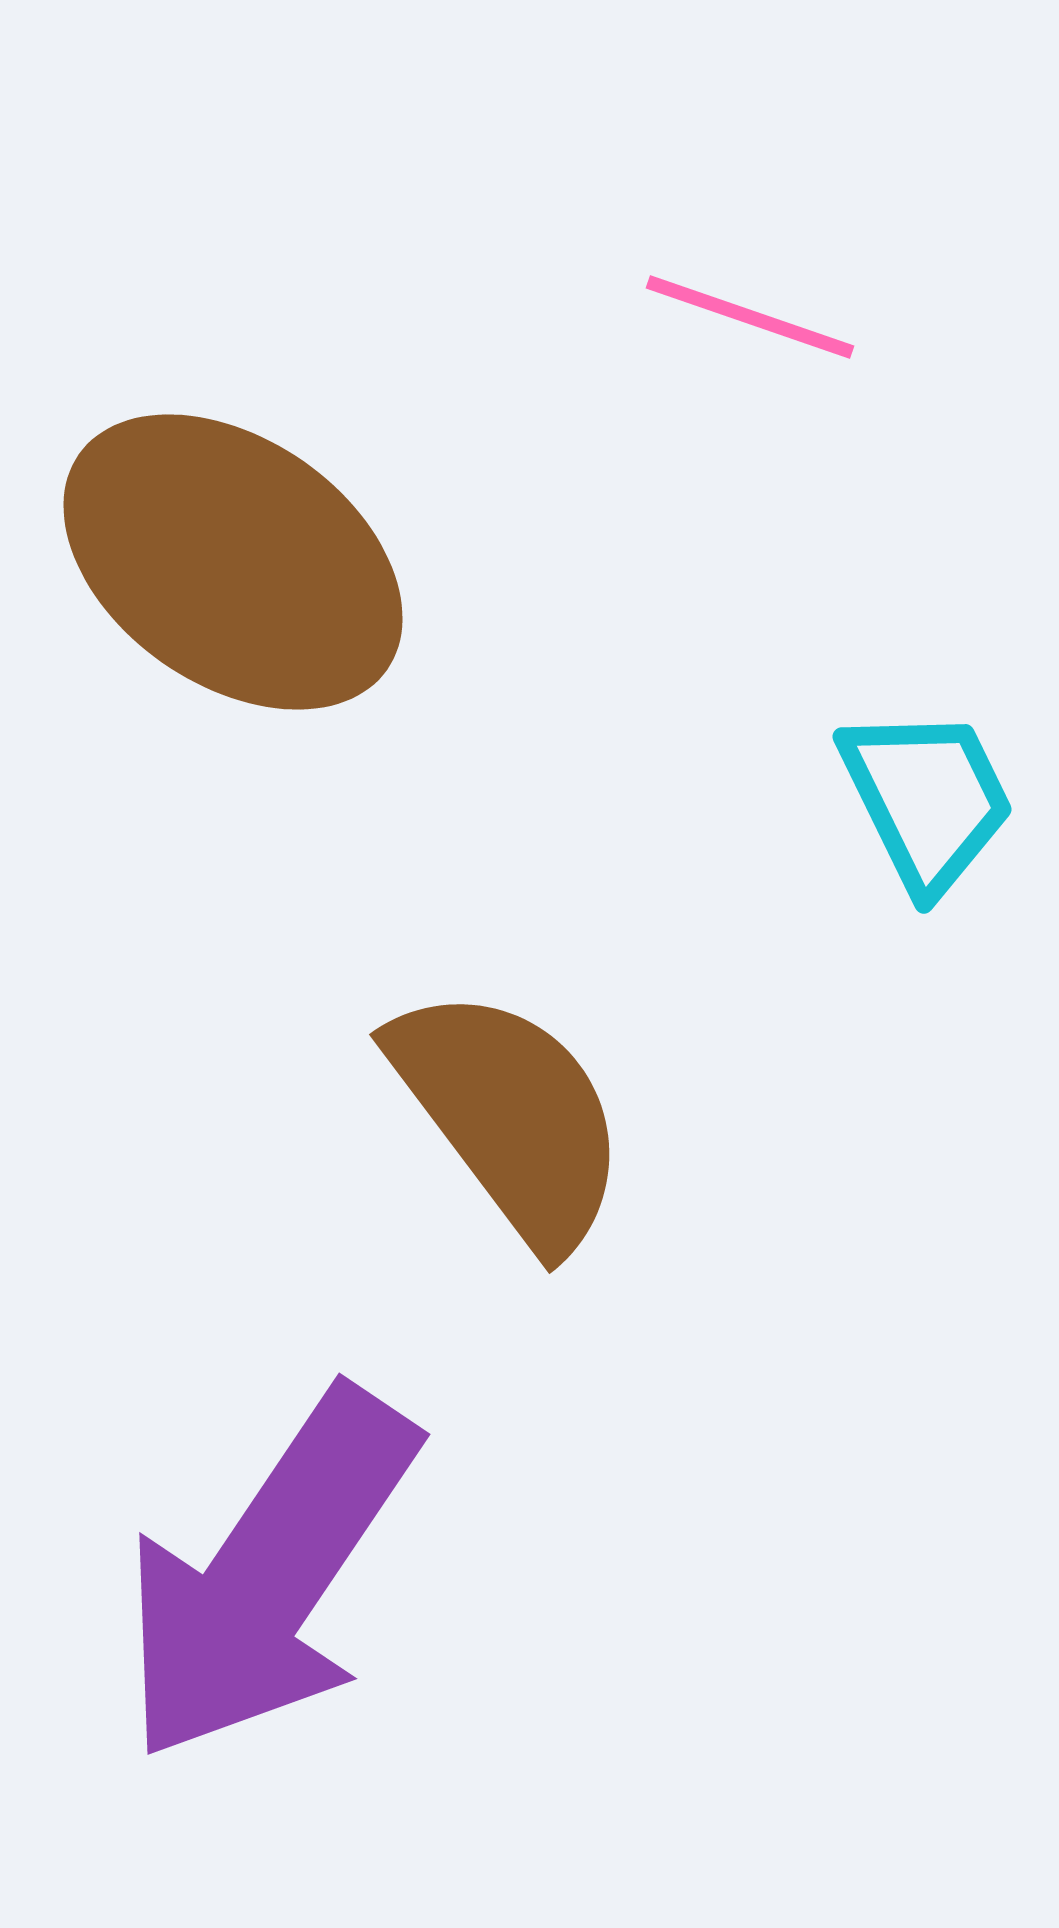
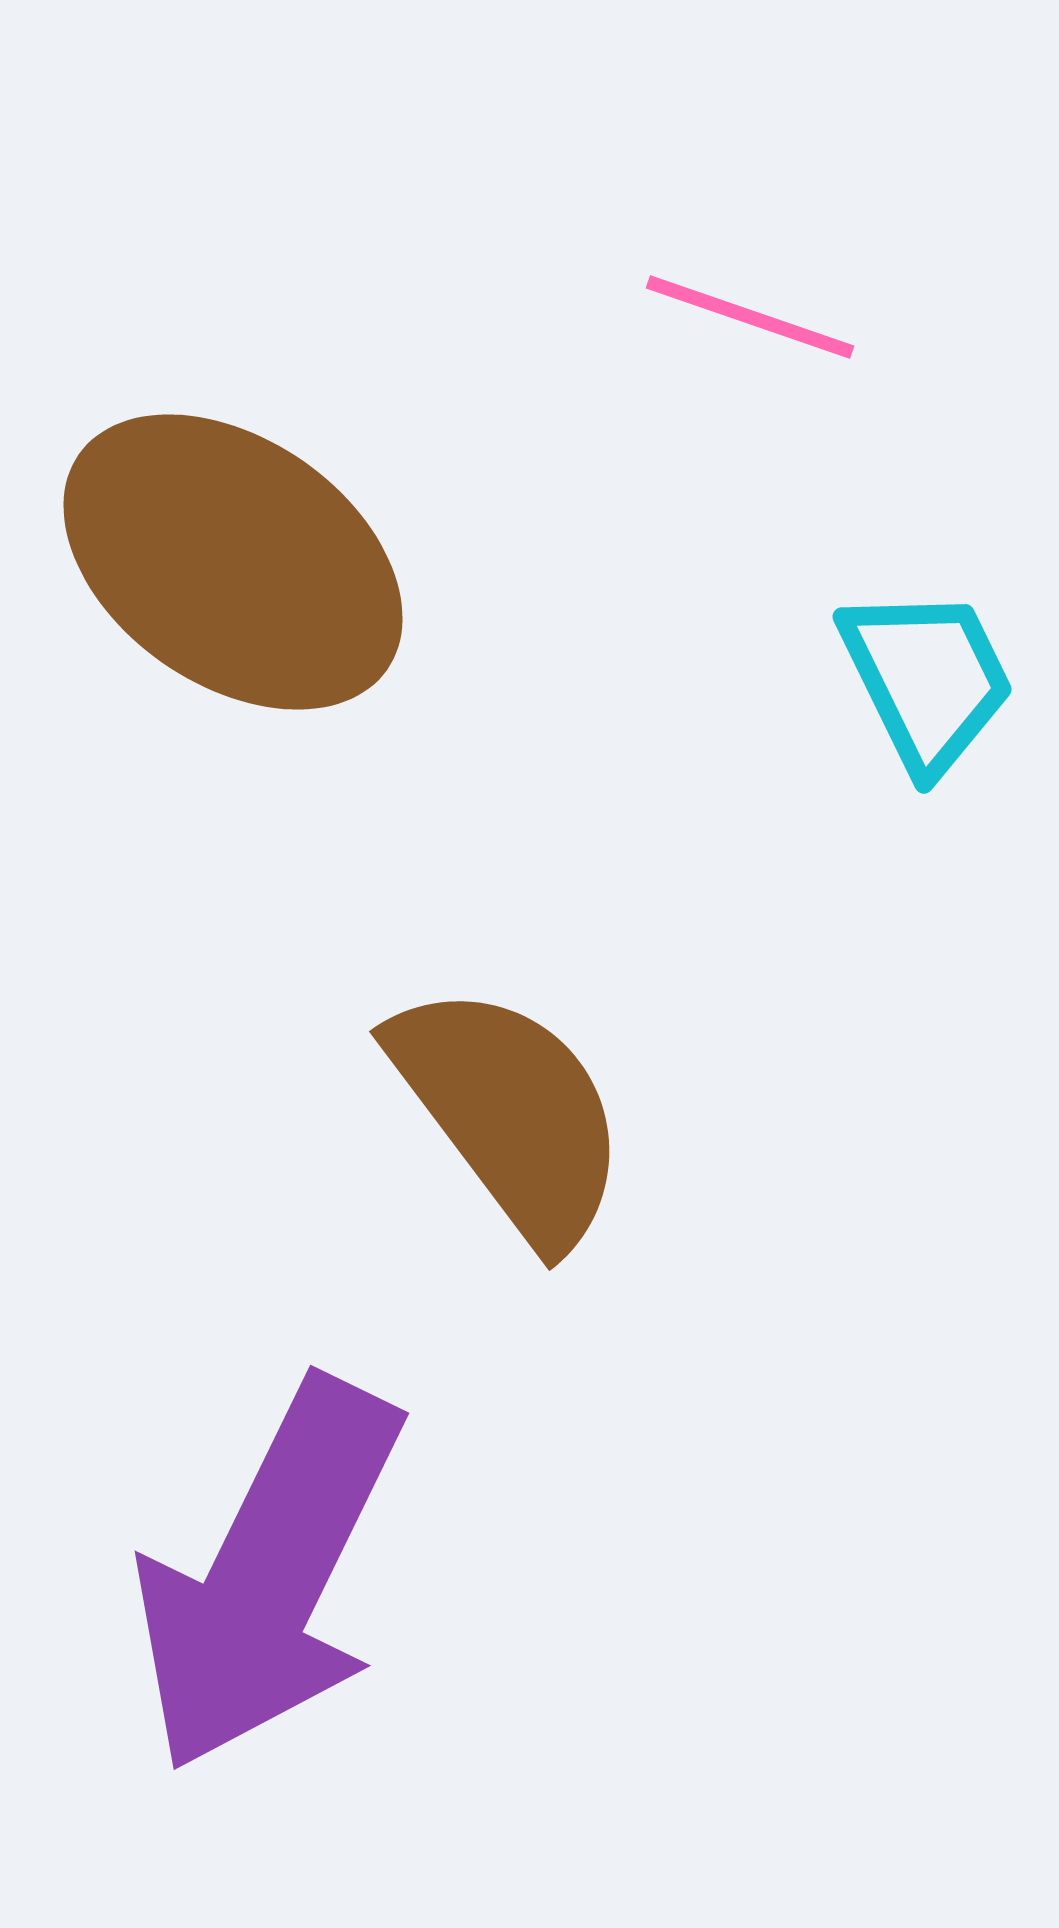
cyan trapezoid: moved 120 px up
brown semicircle: moved 3 px up
purple arrow: rotated 8 degrees counterclockwise
